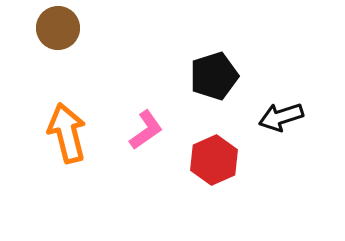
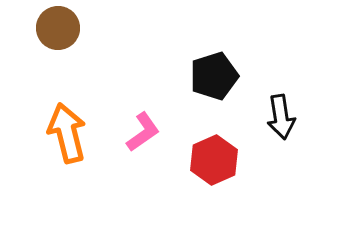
black arrow: rotated 81 degrees counterclockwise
pink L-shape: moved 3 px left, 2 px down
